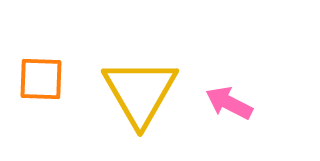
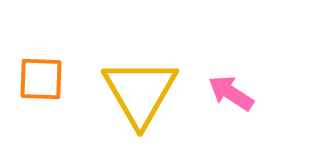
pink arrow: moved 2 px right, 10 px up; rotated 6 degrees clockwise
